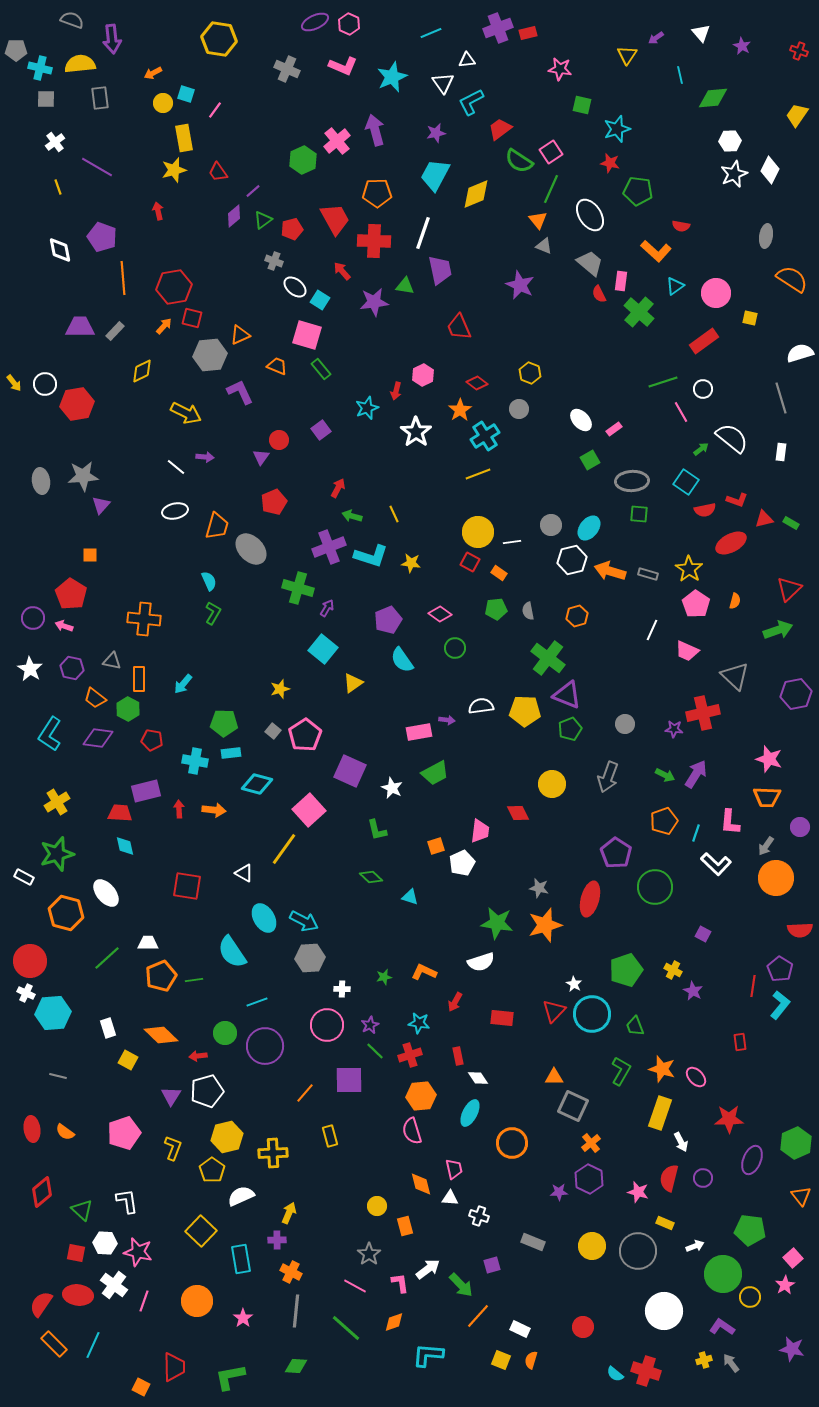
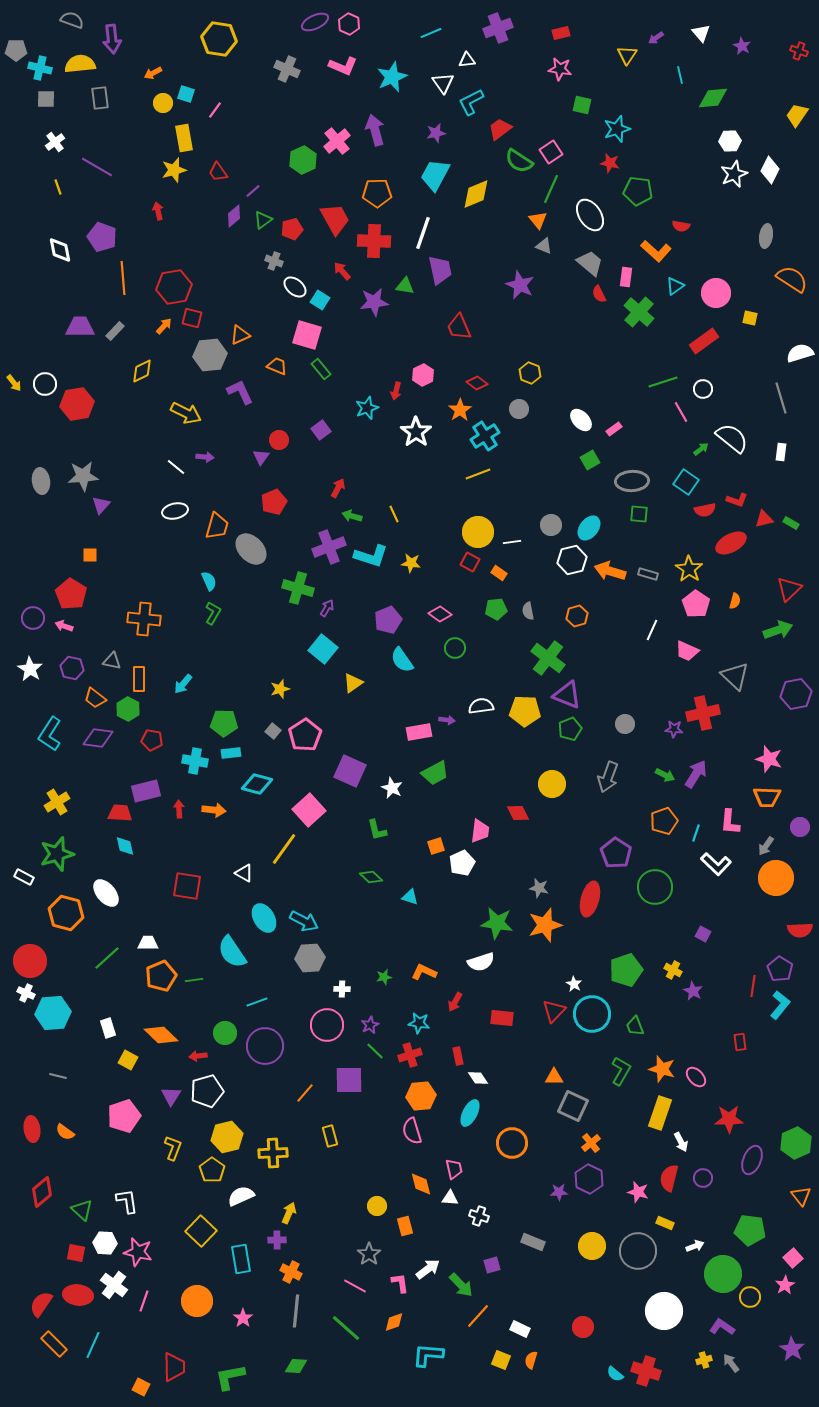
red rectangle at (528, 33): moved 33 px right
pink rectangle at (621, 281): moved 5 px right, 4 px up
pink pentagon at (124, 1133): moved 17 px up
purple star at (792, 1349): rotated 20 degrees clockwise
